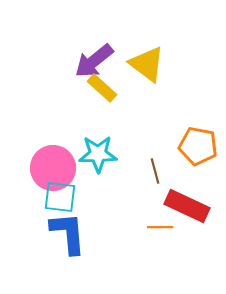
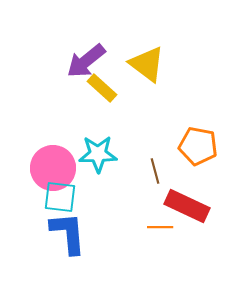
purple arrow: moved 8 px left
